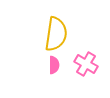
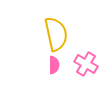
yellow semicircle: rotated 20 degrees counterclockwise
